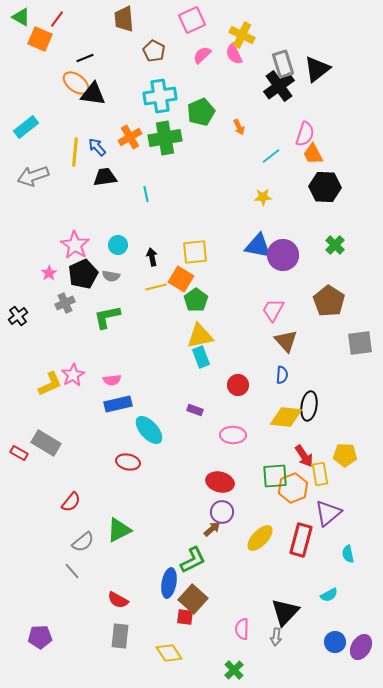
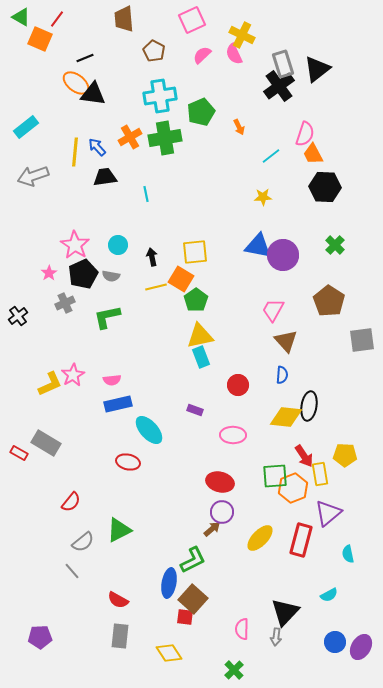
gray square at (360, 343): moved 2 px right, 3 px up
